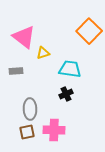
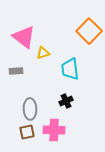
cyan trapezoid: rotated 105 degrees counterclockwise
black cross: moved 7 px down
